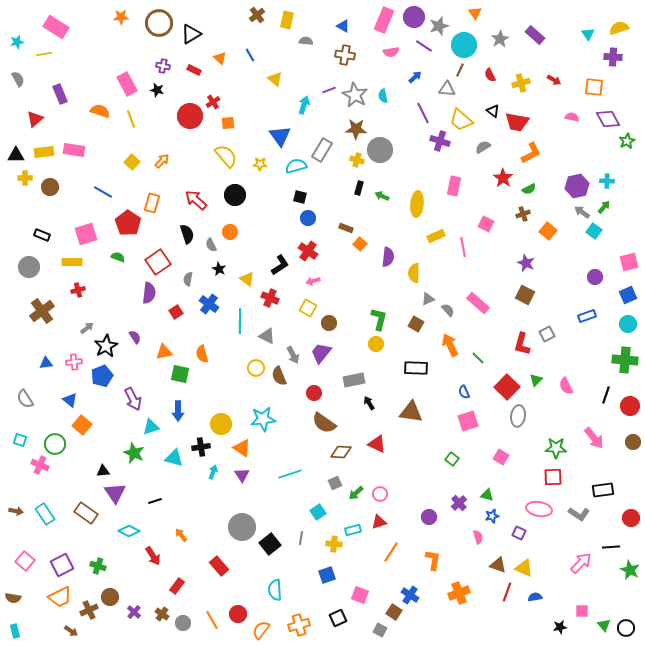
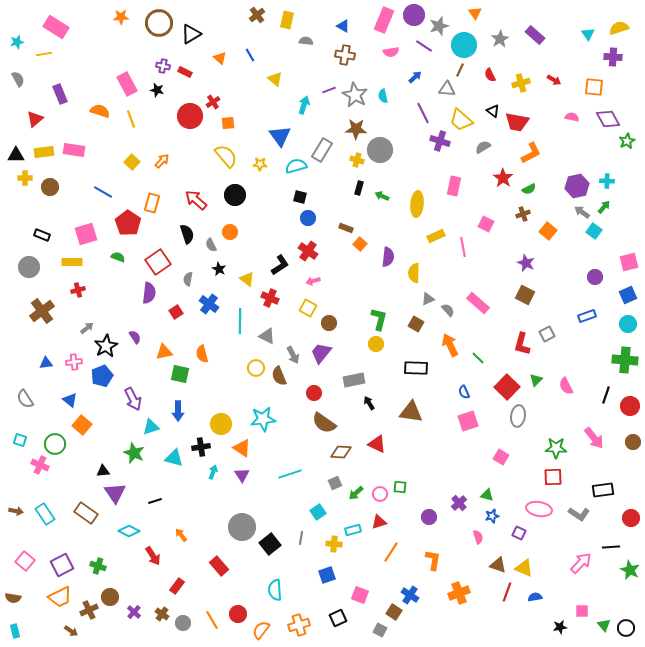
purple circle at (414, 17): moved 2 px up
red rectangle at (194, 70): moved 9 px left, 2 px down
green square at (452, 459): moved 52 px left, 28 px down; rotated 32 degrees counterclockwise
